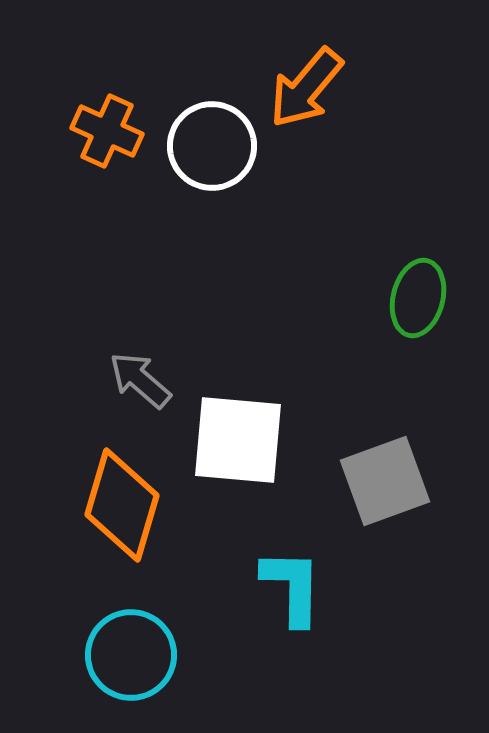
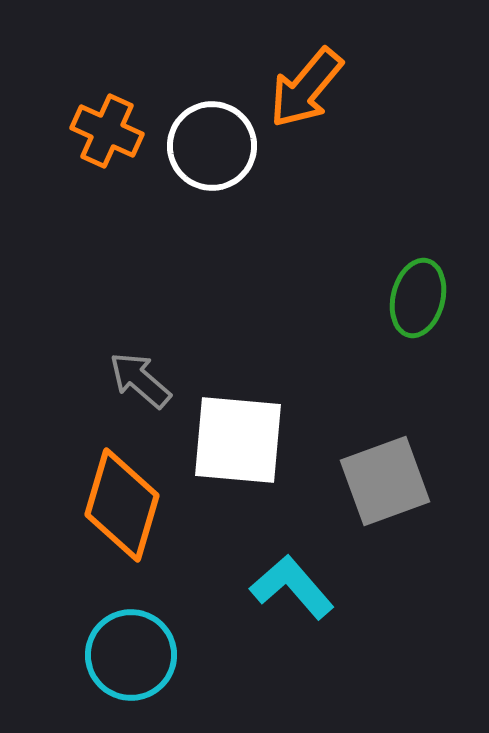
cyan L-shape: rotated 42 degrees counterclockwise
